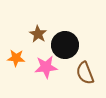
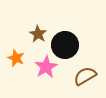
orange star: rotated 18 degrees clockwise
pink star: rotated 25 degrees counterclockwise
brown semicircle: moved 3 px down; rotated 80 degrees clockwise
